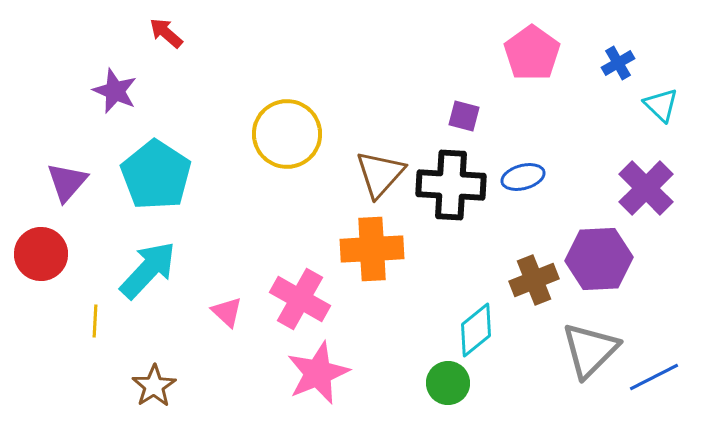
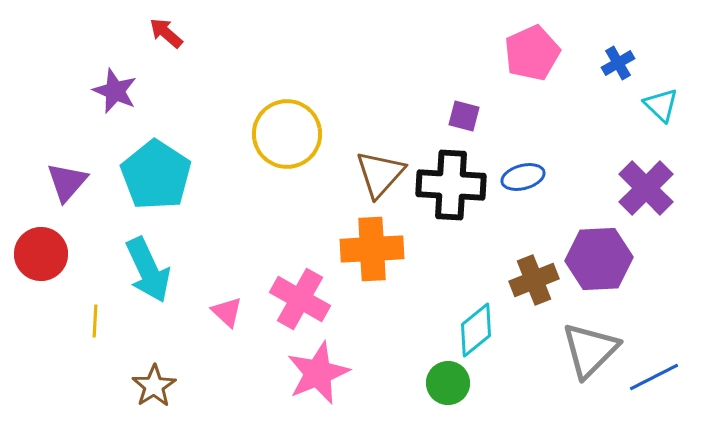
pink pentagon: rotated 12 degrees clockwise
cyan arrow: rotated 112 degrees clockwise
